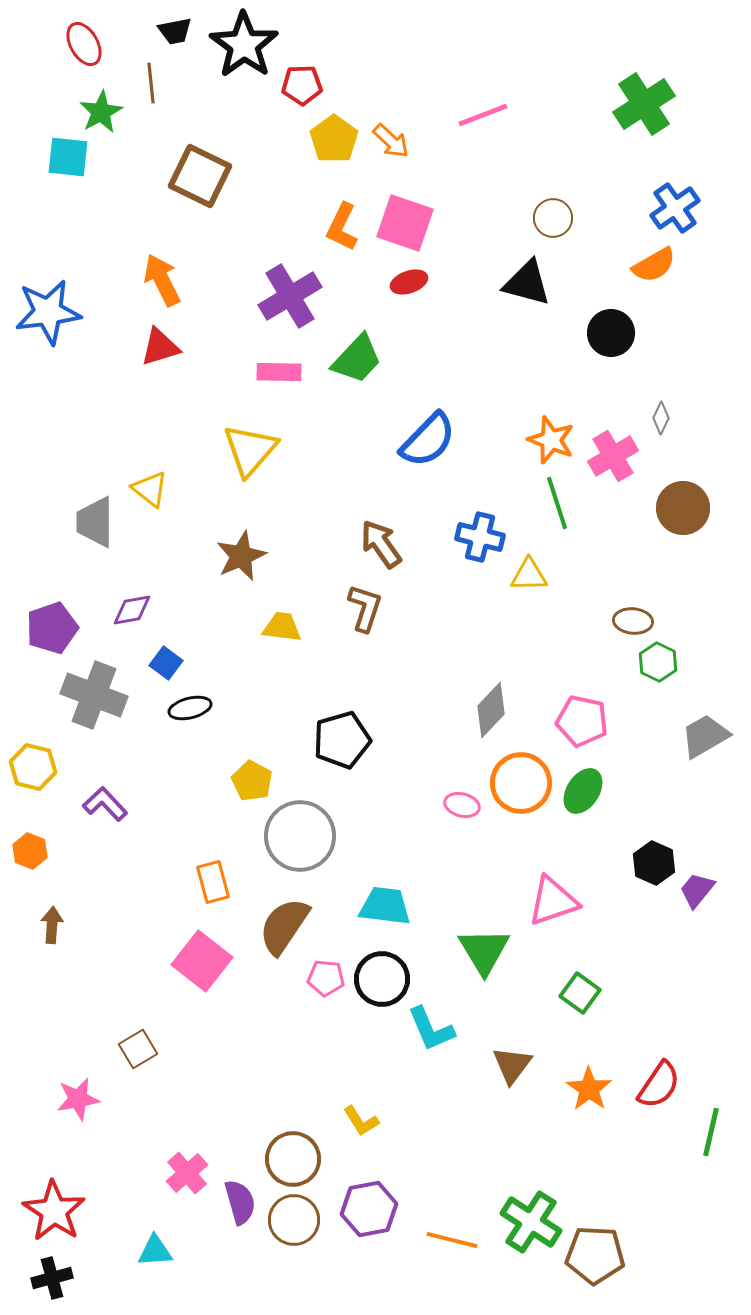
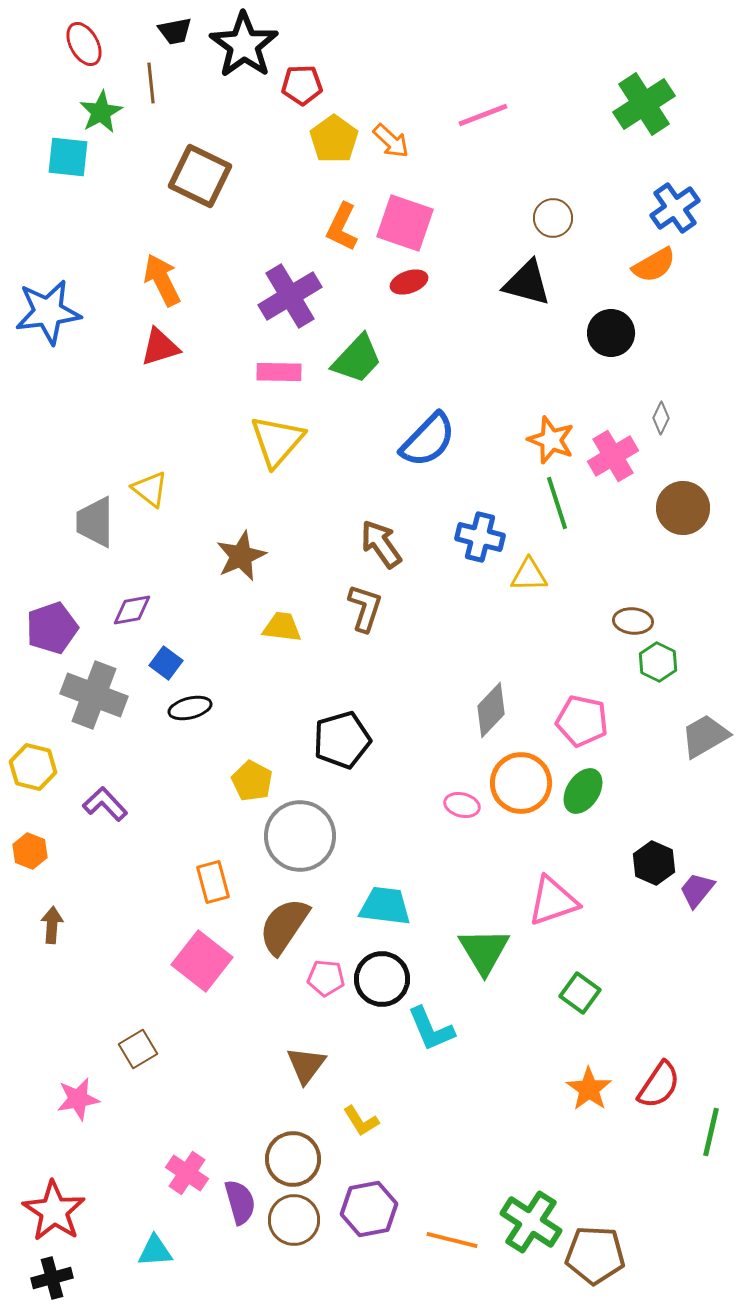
yellow triangle at (250, 450): moved 27 px right, 9 px up
brown triangle at (512, 1065): moved 206 px left
pink cross at (187, 1173): rotated 15 degrees counterclockwise
